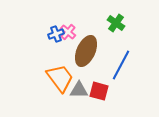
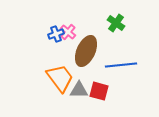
blue line: rotated 56 degrees clockwise
